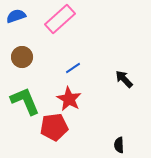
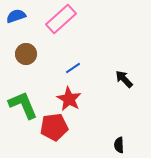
pink rectangle: moved 1 px right
brown circle: moved 4 px right, 3 px up
green L-shape: moved 2 px left, 4 px down
